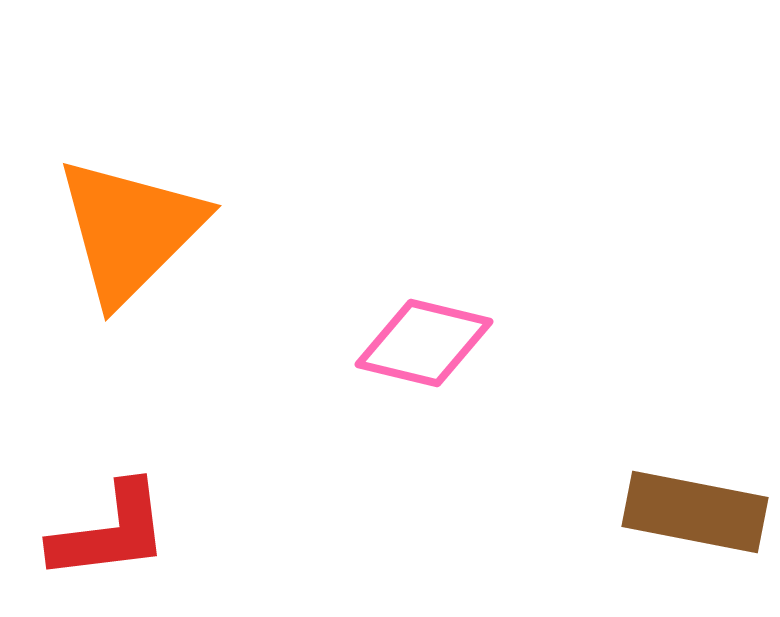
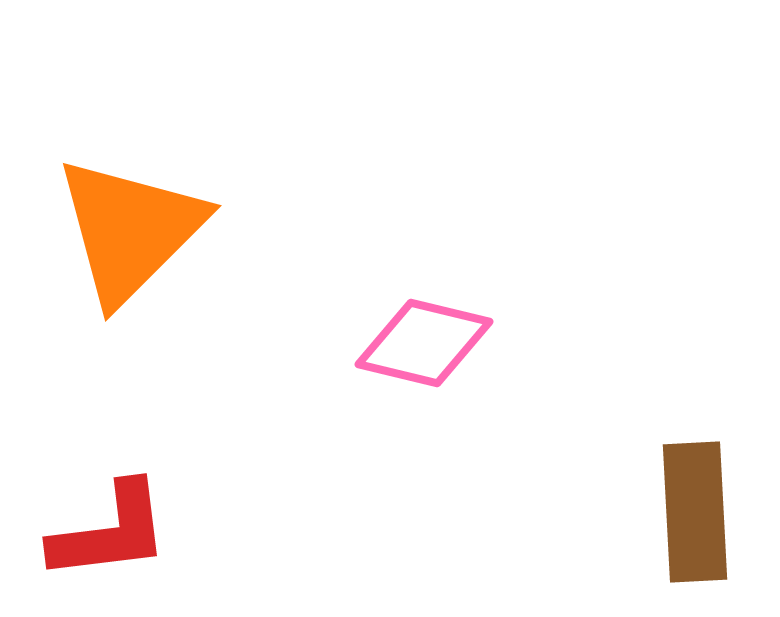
brown rectangle: rotated 76 degrees clockwise
